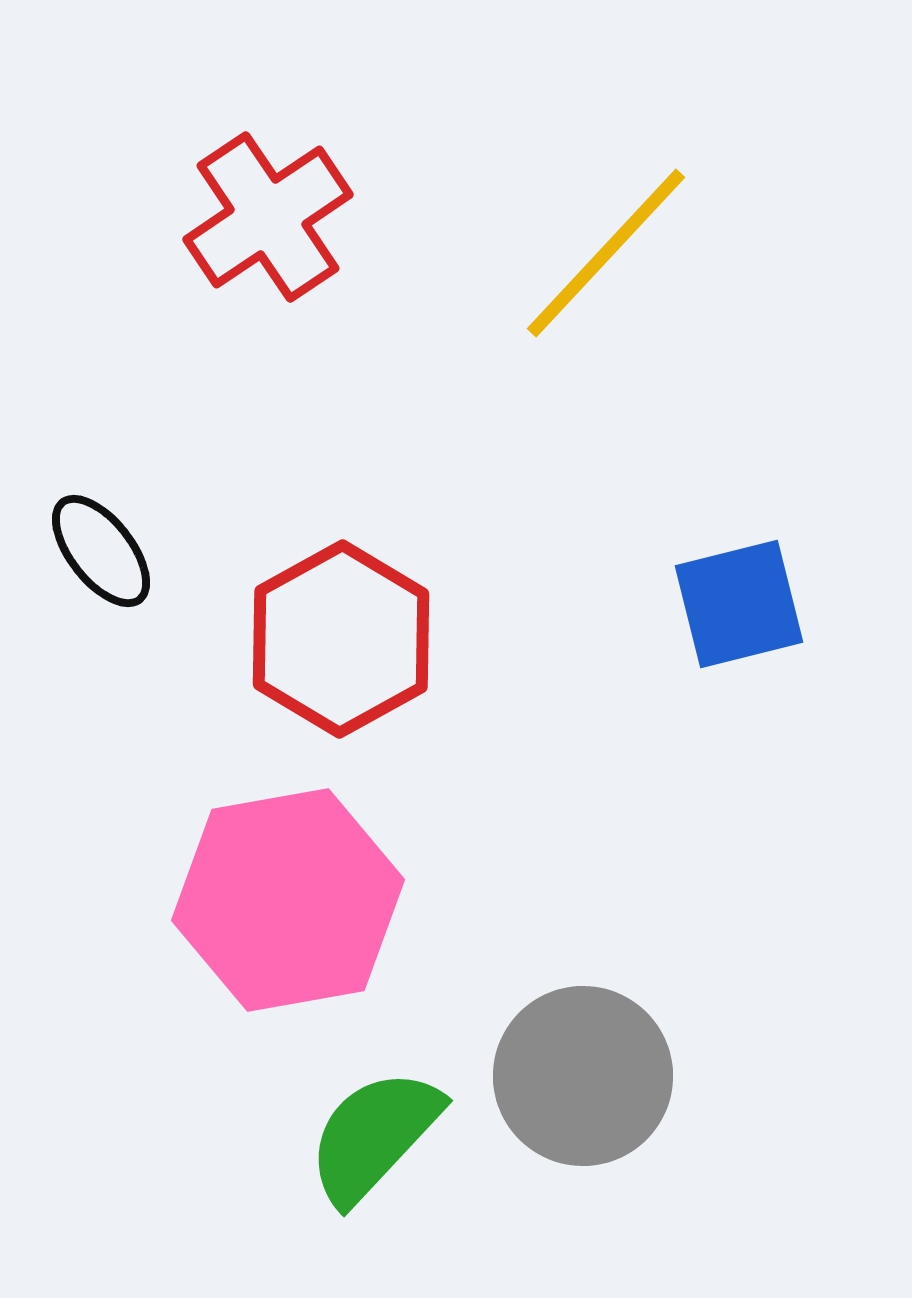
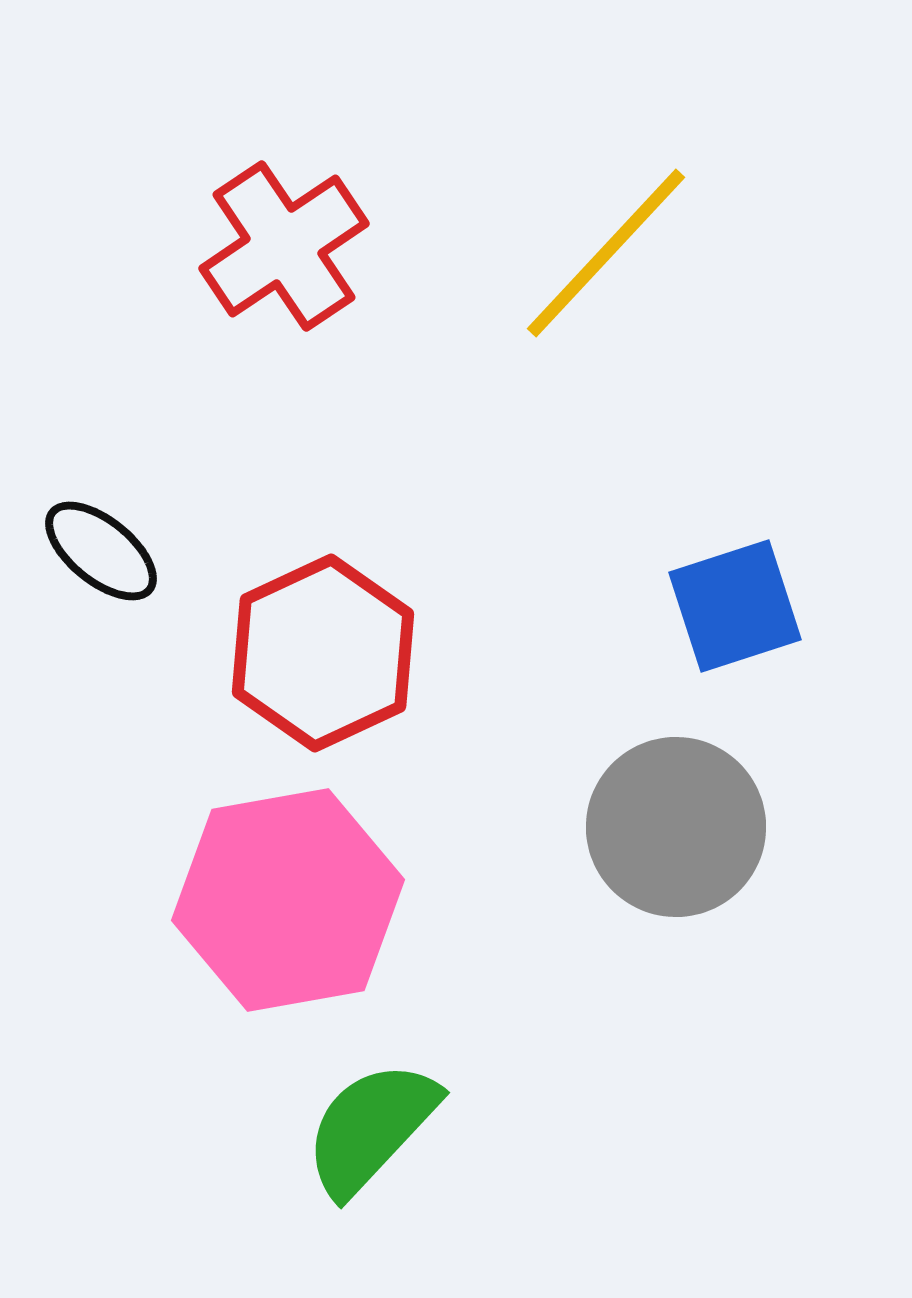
red cross: moved 16 px right, 29 px down
black ellipse: rotated 13 degrees counterclockwise
blue square: moved 4 px left, 2 px down; rotated 4 degrees counterclockwise
red hexagon: moved 18 px left, 14 px down; rotated 4 degrees clockwise
gray circle: moved 93 px right, 249 px up
green semicircle: moved 3 px left, 8 px up
